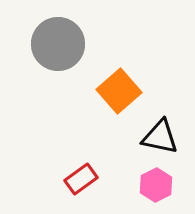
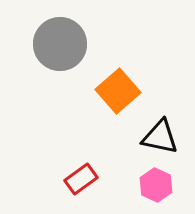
gray circle: moved 2 px right
orange square: moved 1 px left
pink hexagon: rotated 8 degrees counterclockwise
